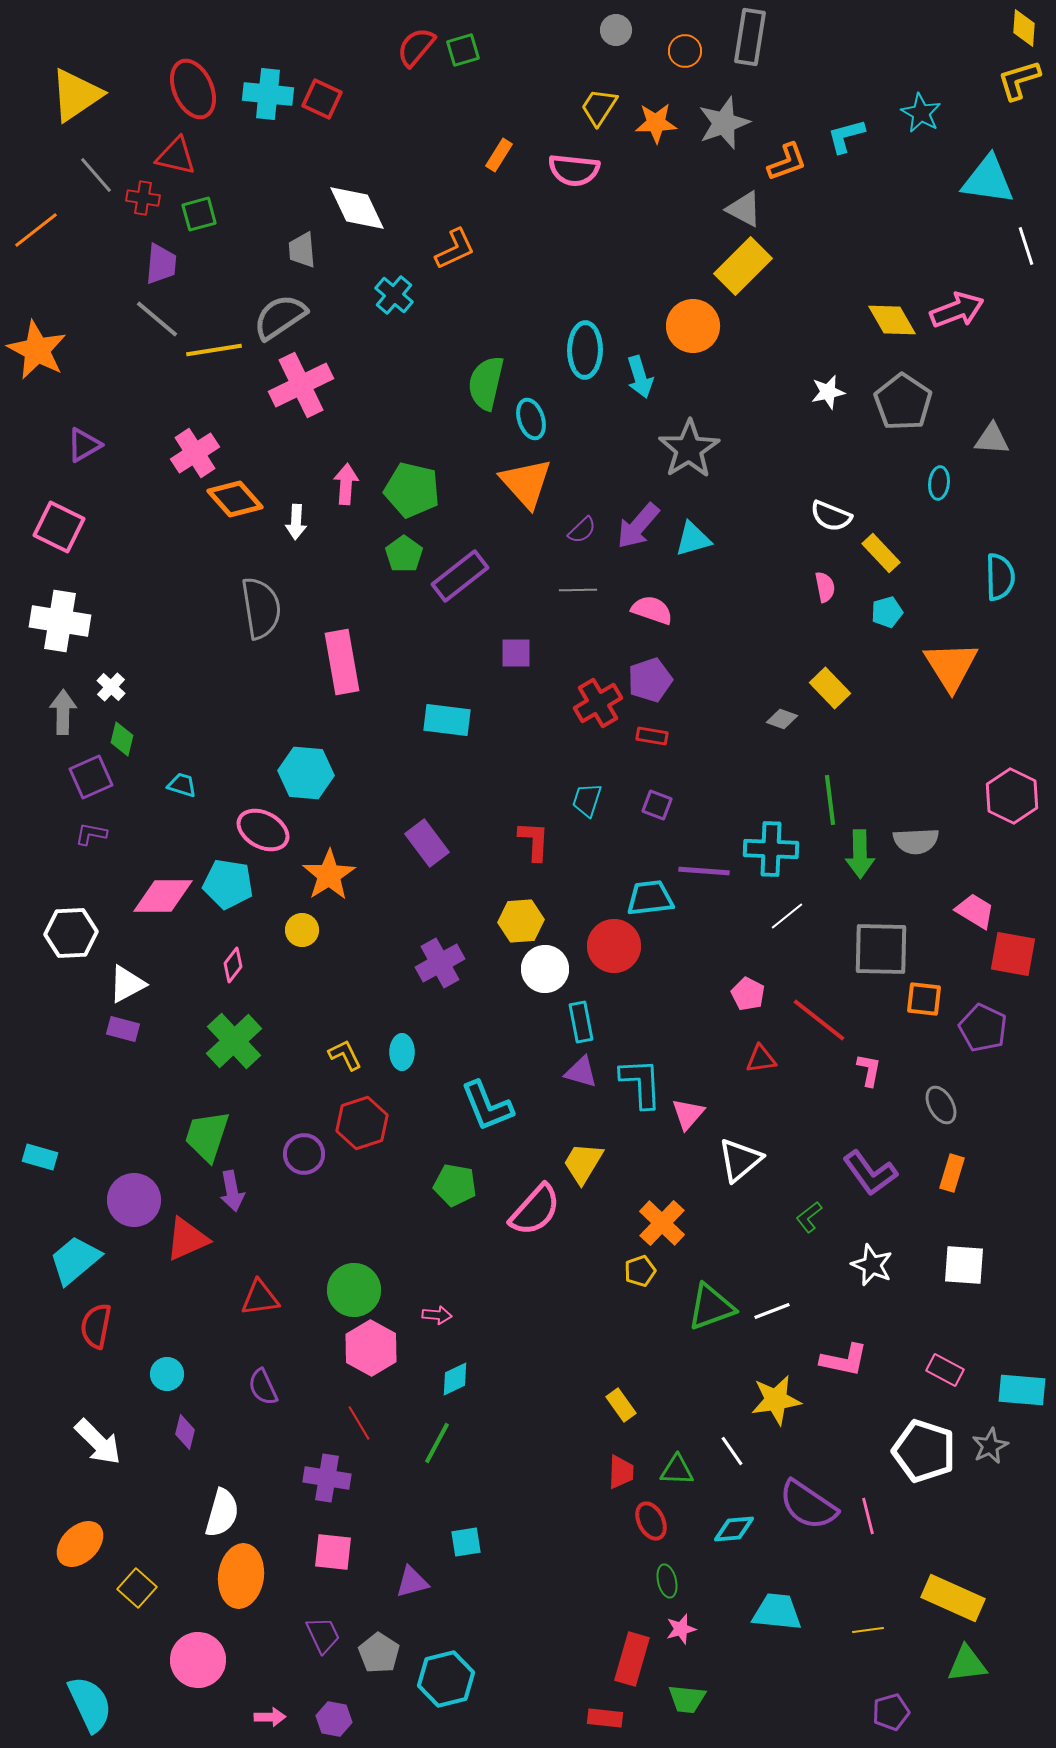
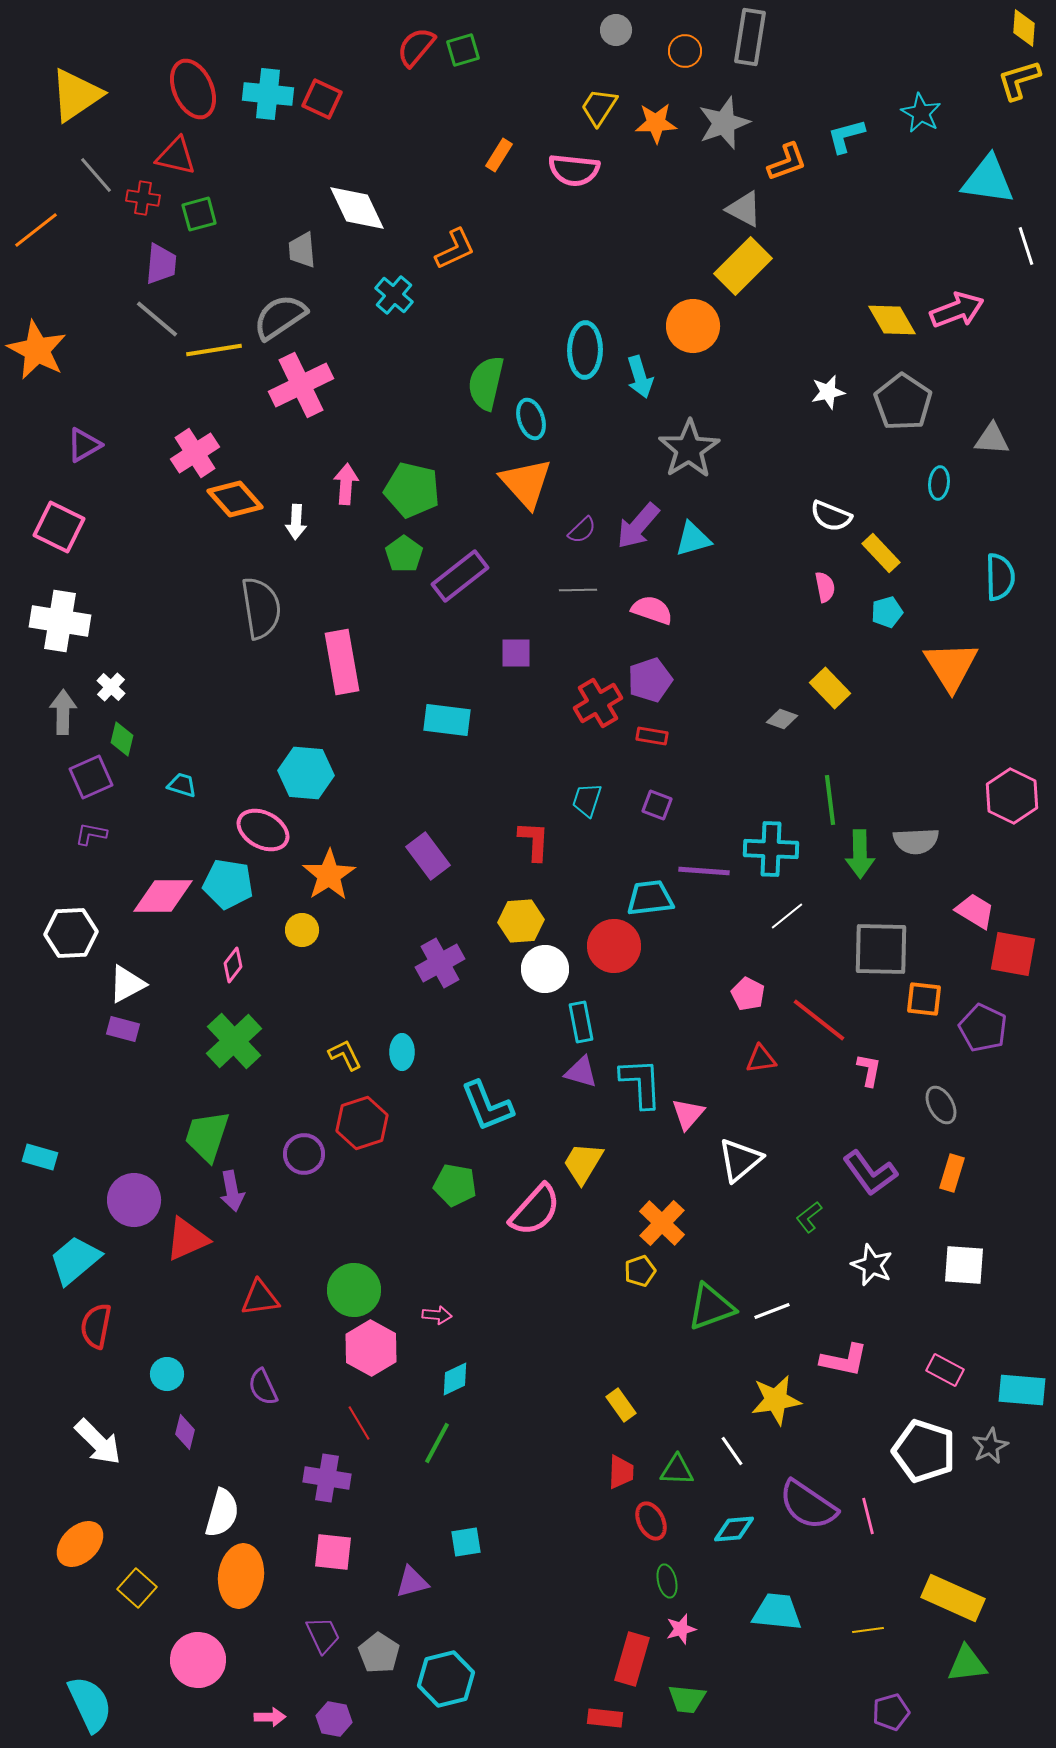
purple rectangle at (427, 843): moved 1 px right, 13 px down
